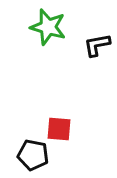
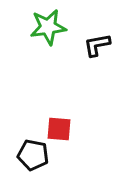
green star: rotated 24 degrees counterclockwise
